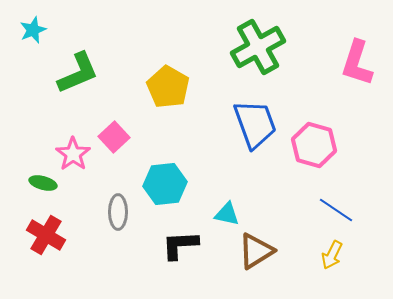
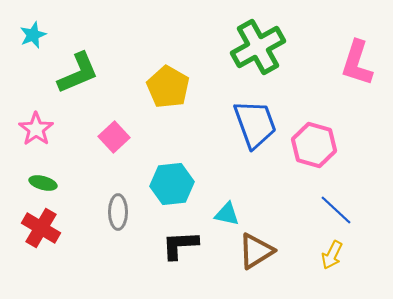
cyan star: moved 5 px down
pink star: moved 37 px left, 25 px up
cyan hexagon: moved 7 px right
blue line: rotated 9 degrees clockwise
red cross: moved 5 px left, 7 px up
